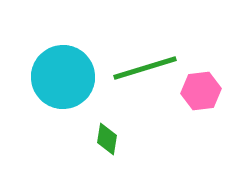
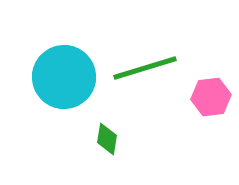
cyan circle: moved 1 px right
pink hexagon: moved 10 px right, 6 px down
